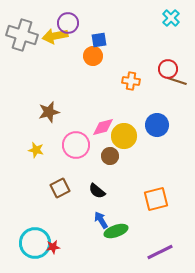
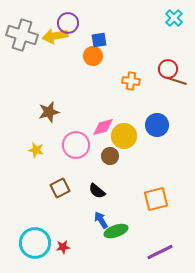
cyan cross: moved 3 px right
red star: moved 10 px right
